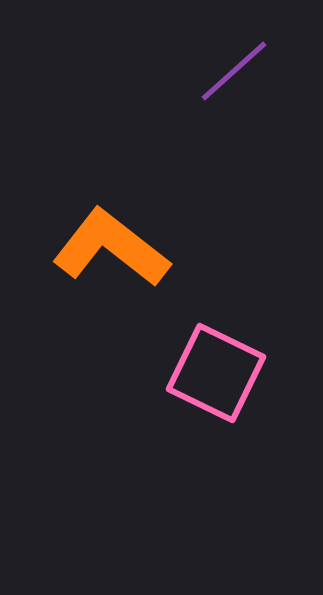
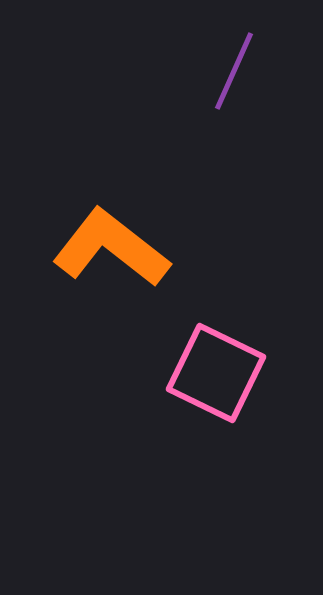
purple line: rotated 24 degrees counterclockwise
